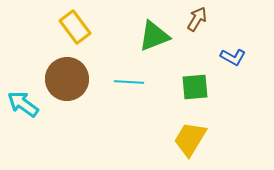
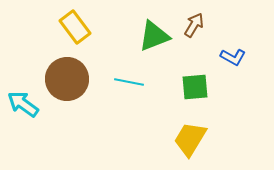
brown arrow: moved 3 px left, 6 px down
cyan line: rotated 8 degrees clockwise
